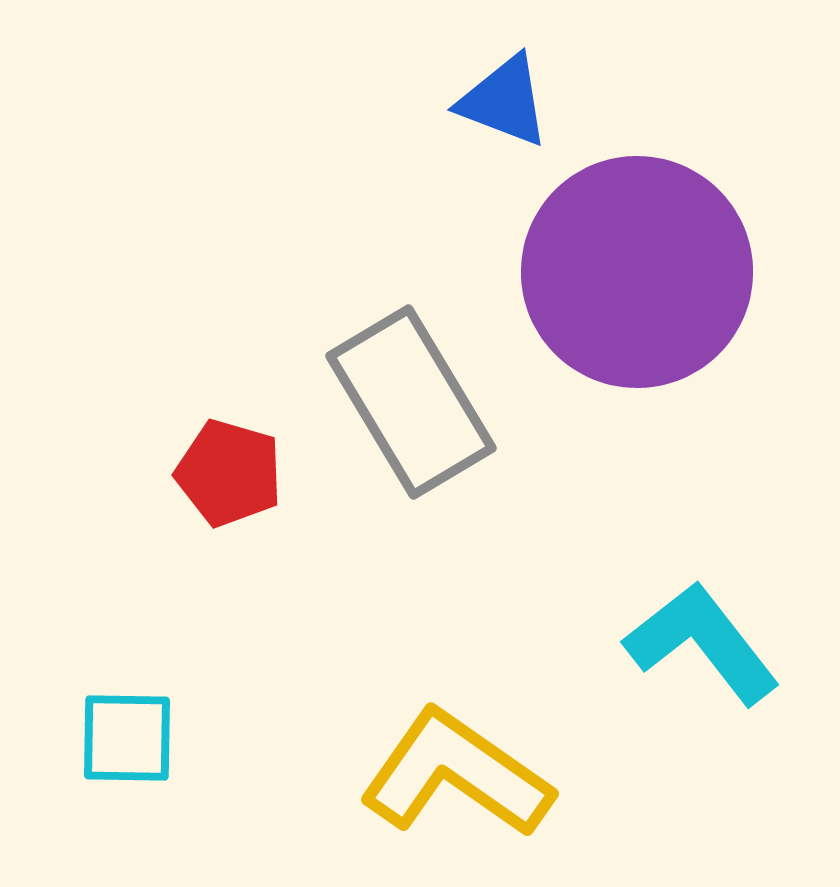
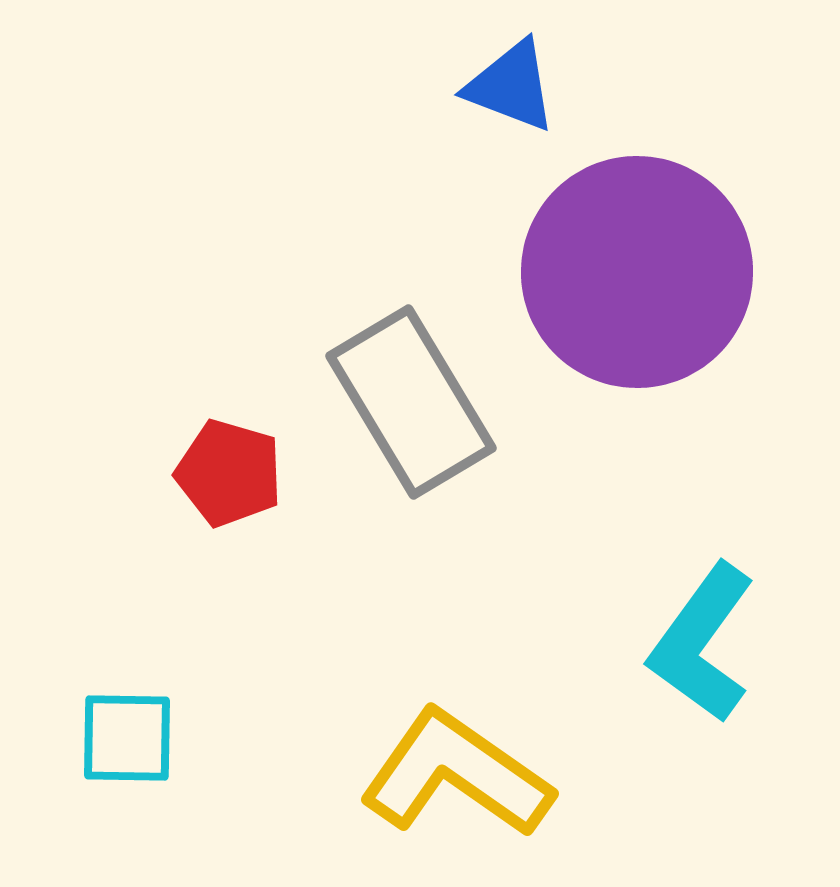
blue triangle: moved 7 px right, 15 px up
cyan L-shape: rotated 106 degrees counterclockwise
